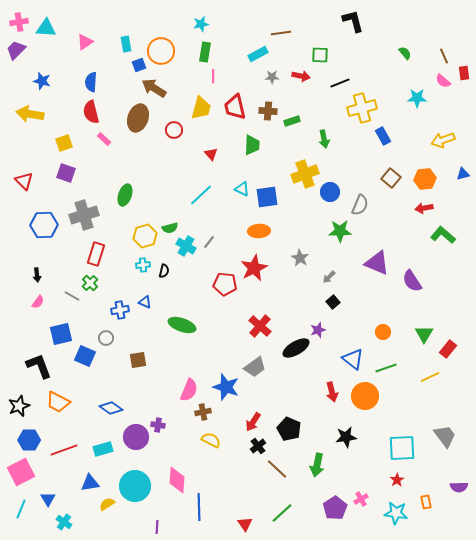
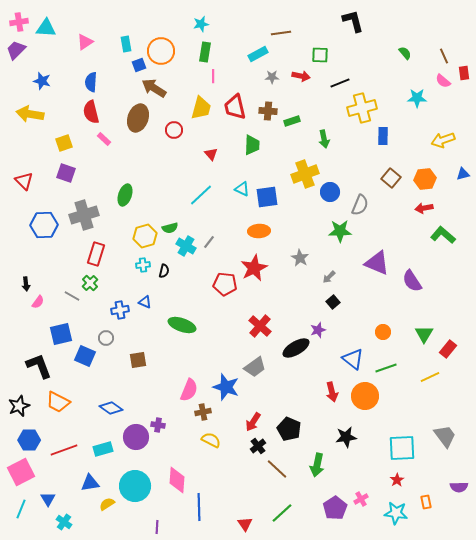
blue rectangle at (383, 136): rotated 30 degrees clockwise
black arrow at (37, 275): moved 11 px left, 9 px down
